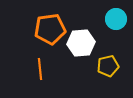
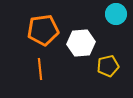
cyan circle: moved 5 px up
orange pentagon: moved 7 px left, 1 px down
